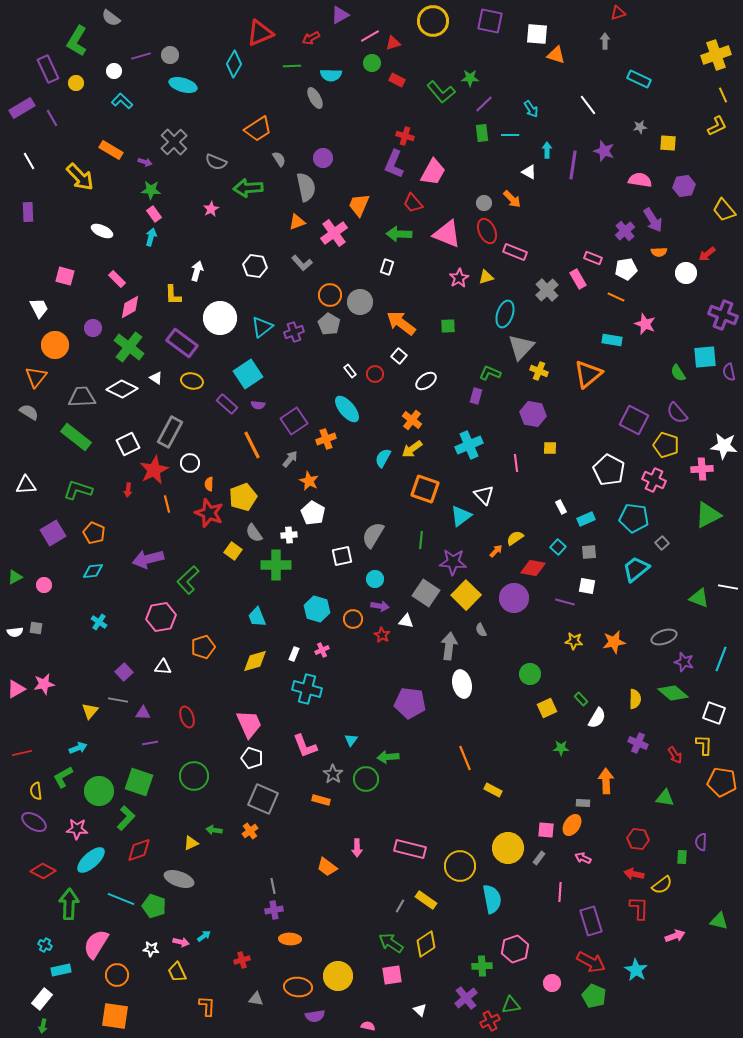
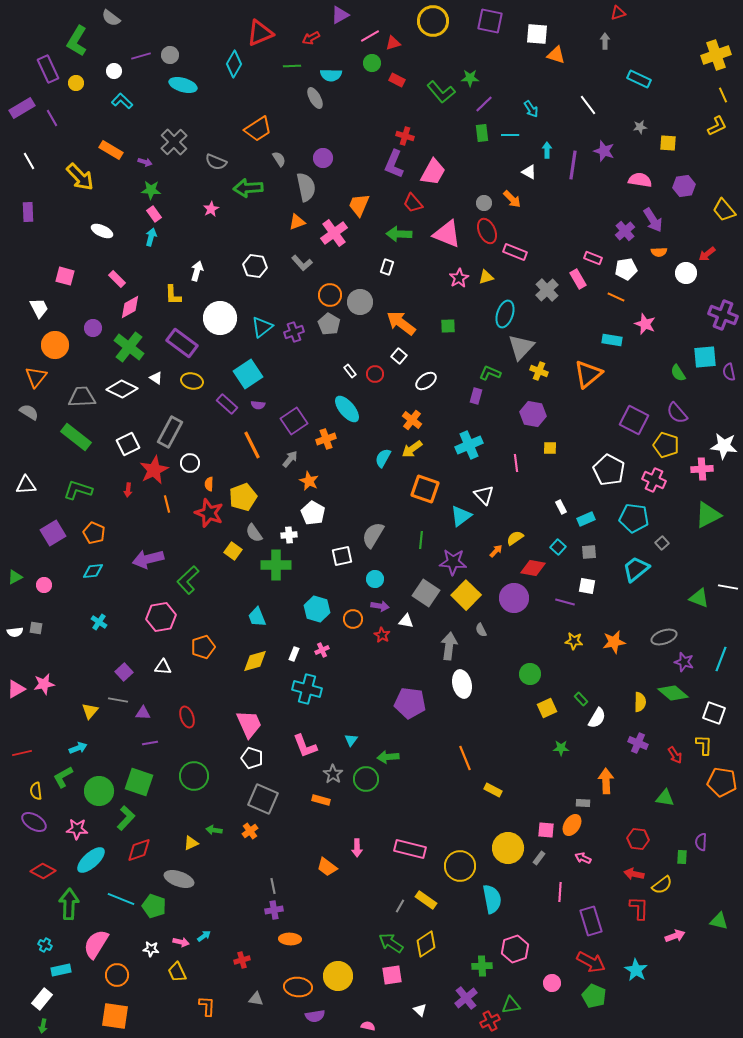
yellow semicircle at (635, 699): moved 5 px right, 3 px down
